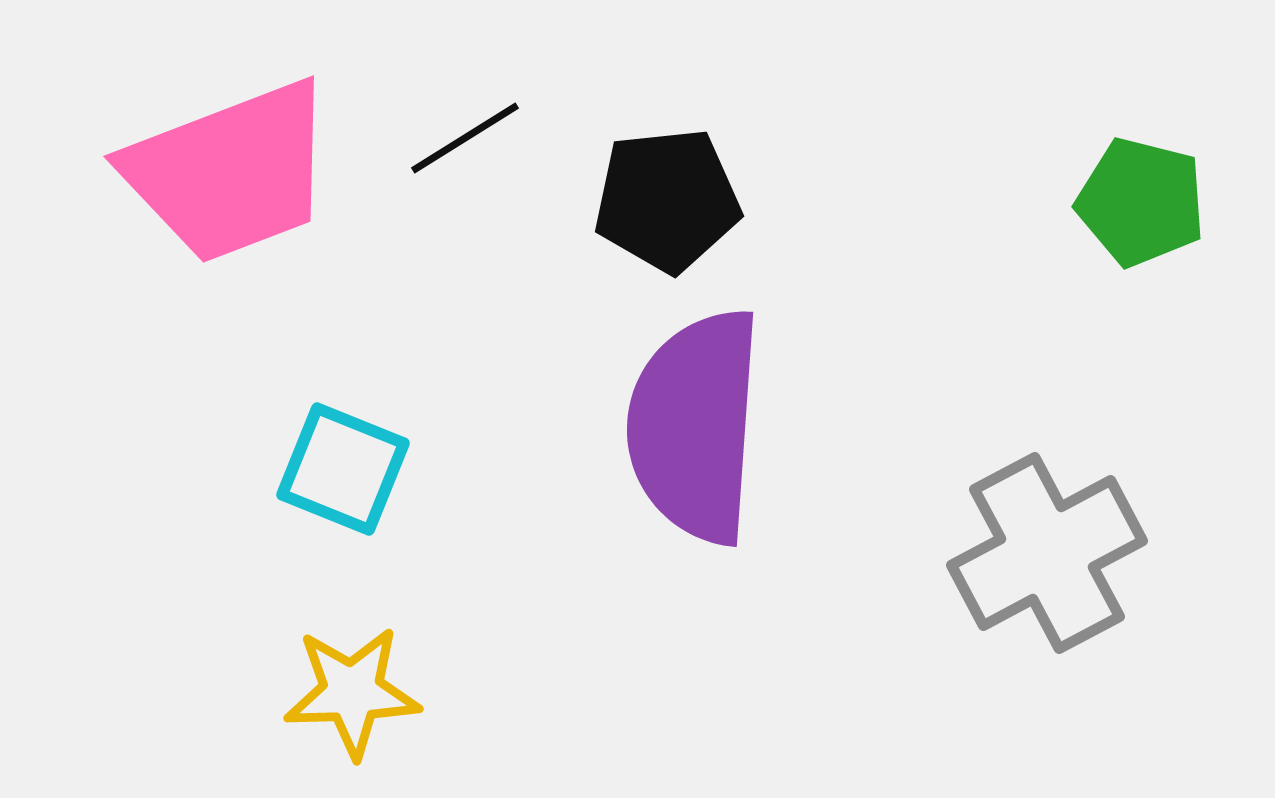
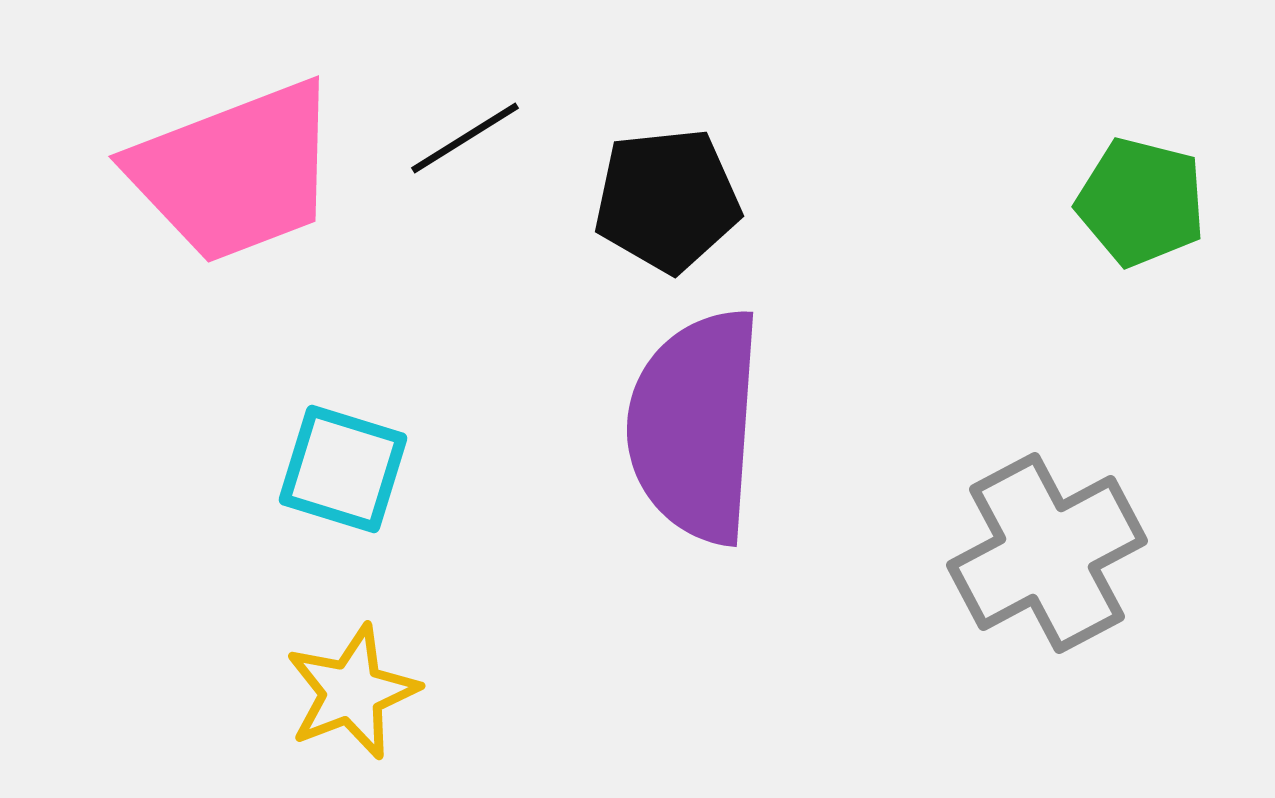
pink trapezoid: moved 5 px right
cyan square: rotated 5 degrees counterclockwise
yellow star: rotated 19 degrees counterclockwise
